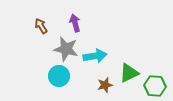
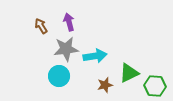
purple arrow: moved 6 px left, 1 px up
gray star: rotated 20 degrees counterclockwise
